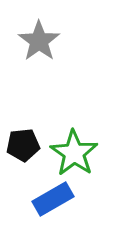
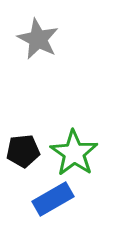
gray star: moved 1 px left, 2 px up; rotated 9 degrees counterclockwise
black pentagon: moved 6 px down
